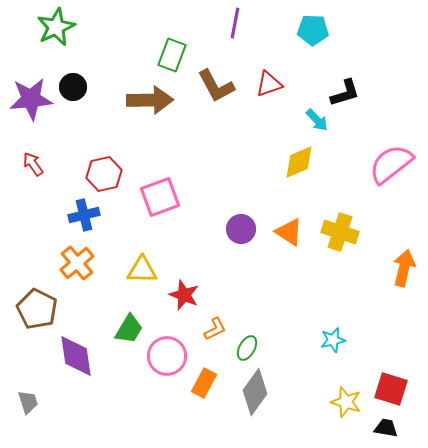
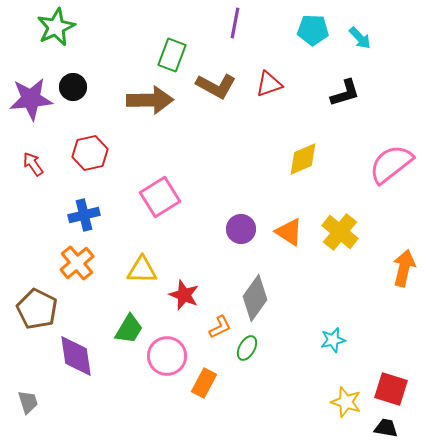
brown L-shape: rotated 33 degrees counterclockwise
cyan arrow: moved 43 px right, 82 px up
yellow diamond: moved 4 px right, 3 px up
red hexagon: moved 14 px left, 21 px up
pink square: rotated 12 degrees counterclockwise
yellow cross: rotated 21 degrees clockwise
orange L-shape: moved 5 px right, 2 px up
gray diamond: moved 94 px up
